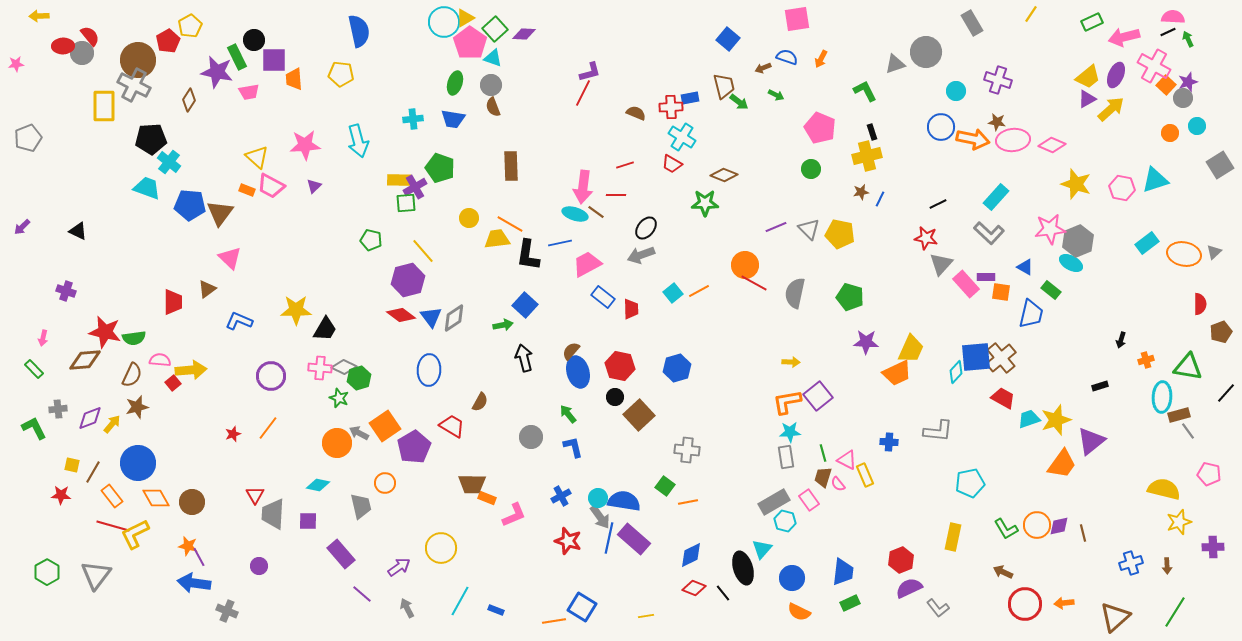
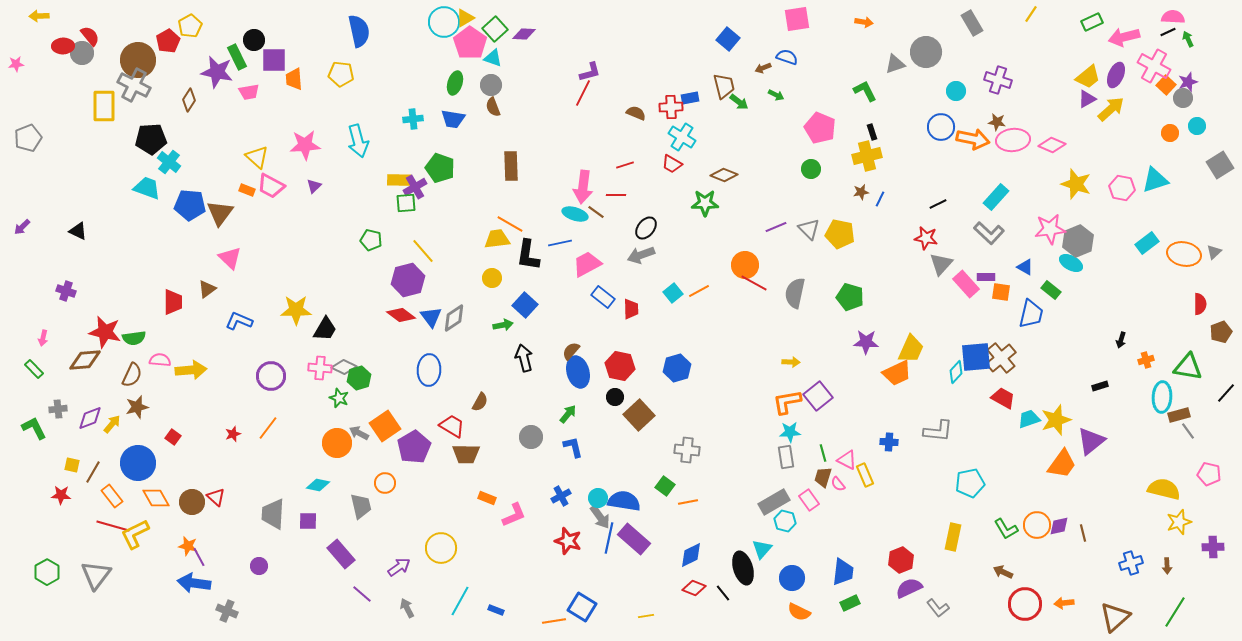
orange arrow at (821, 59): moved 43 px right, 37 px up; rotated 108 degrees counterclockwise
yellow circle at (469, 218): moved 23 px right, 60 px down
red square at (173, 383): moved 54 px down; rotated 14 degrees counterclockwise
green arrow at (568, 414): rotated 78 degrees clockwise
brown trapezoid at (472, 484): moved 6 px left, 30 px up
red triangle at (255, 495): moved 39 px left, 2 px down; rotated 18 degrees counterclockwise
